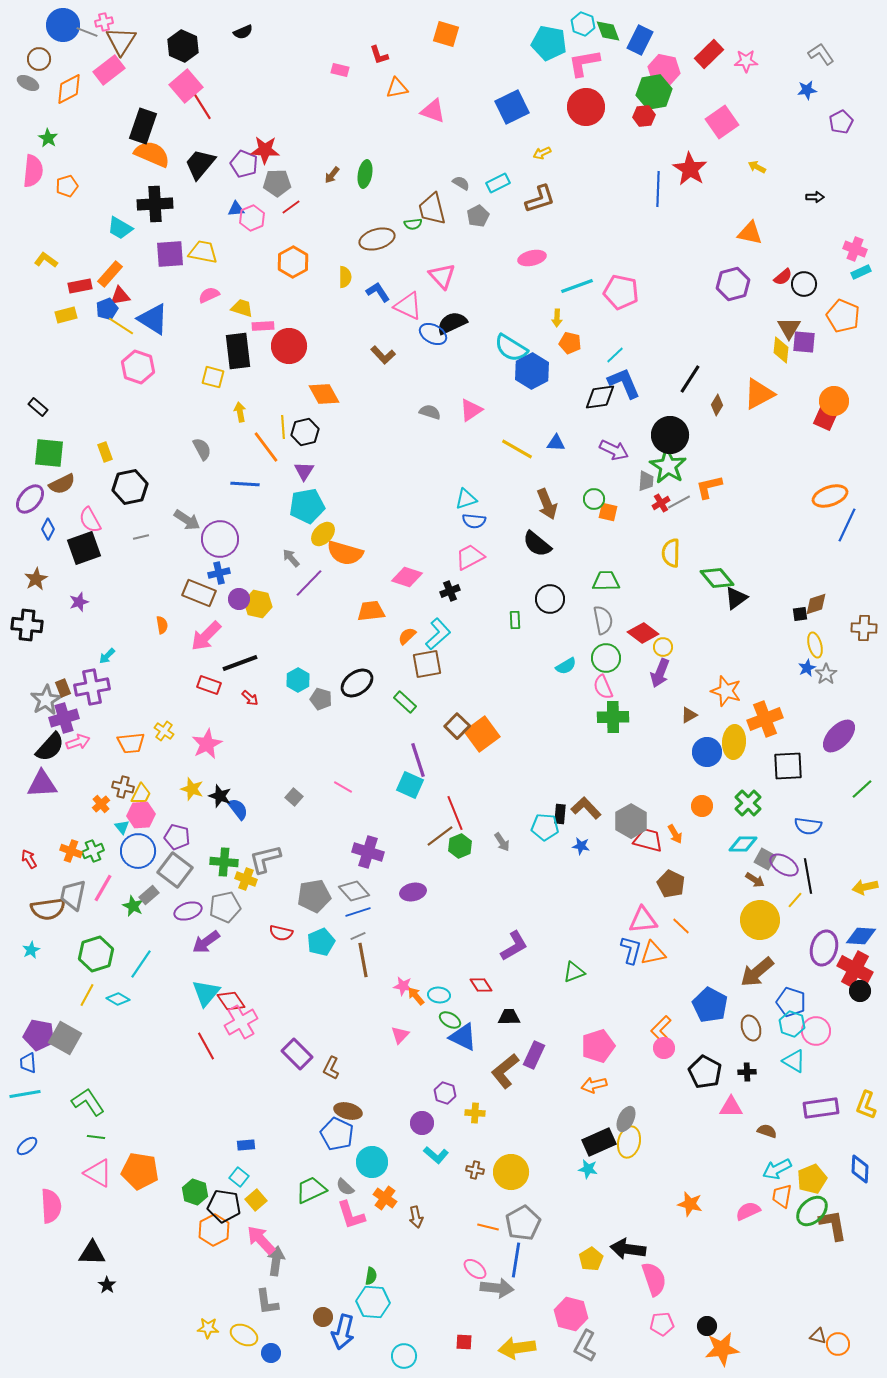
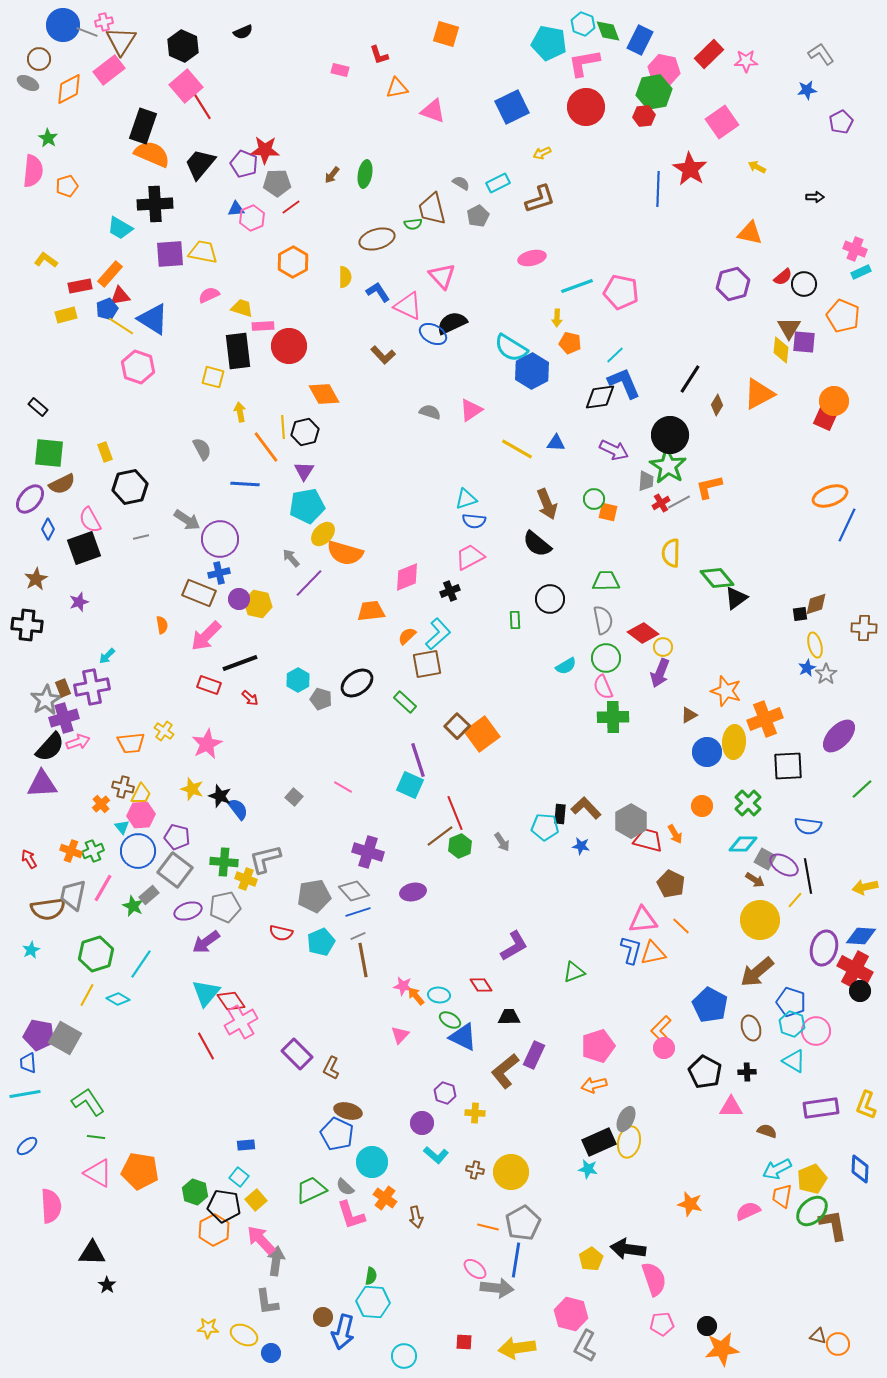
pink diamond at (407, 577): rotated 40 degrees counterclockwise
